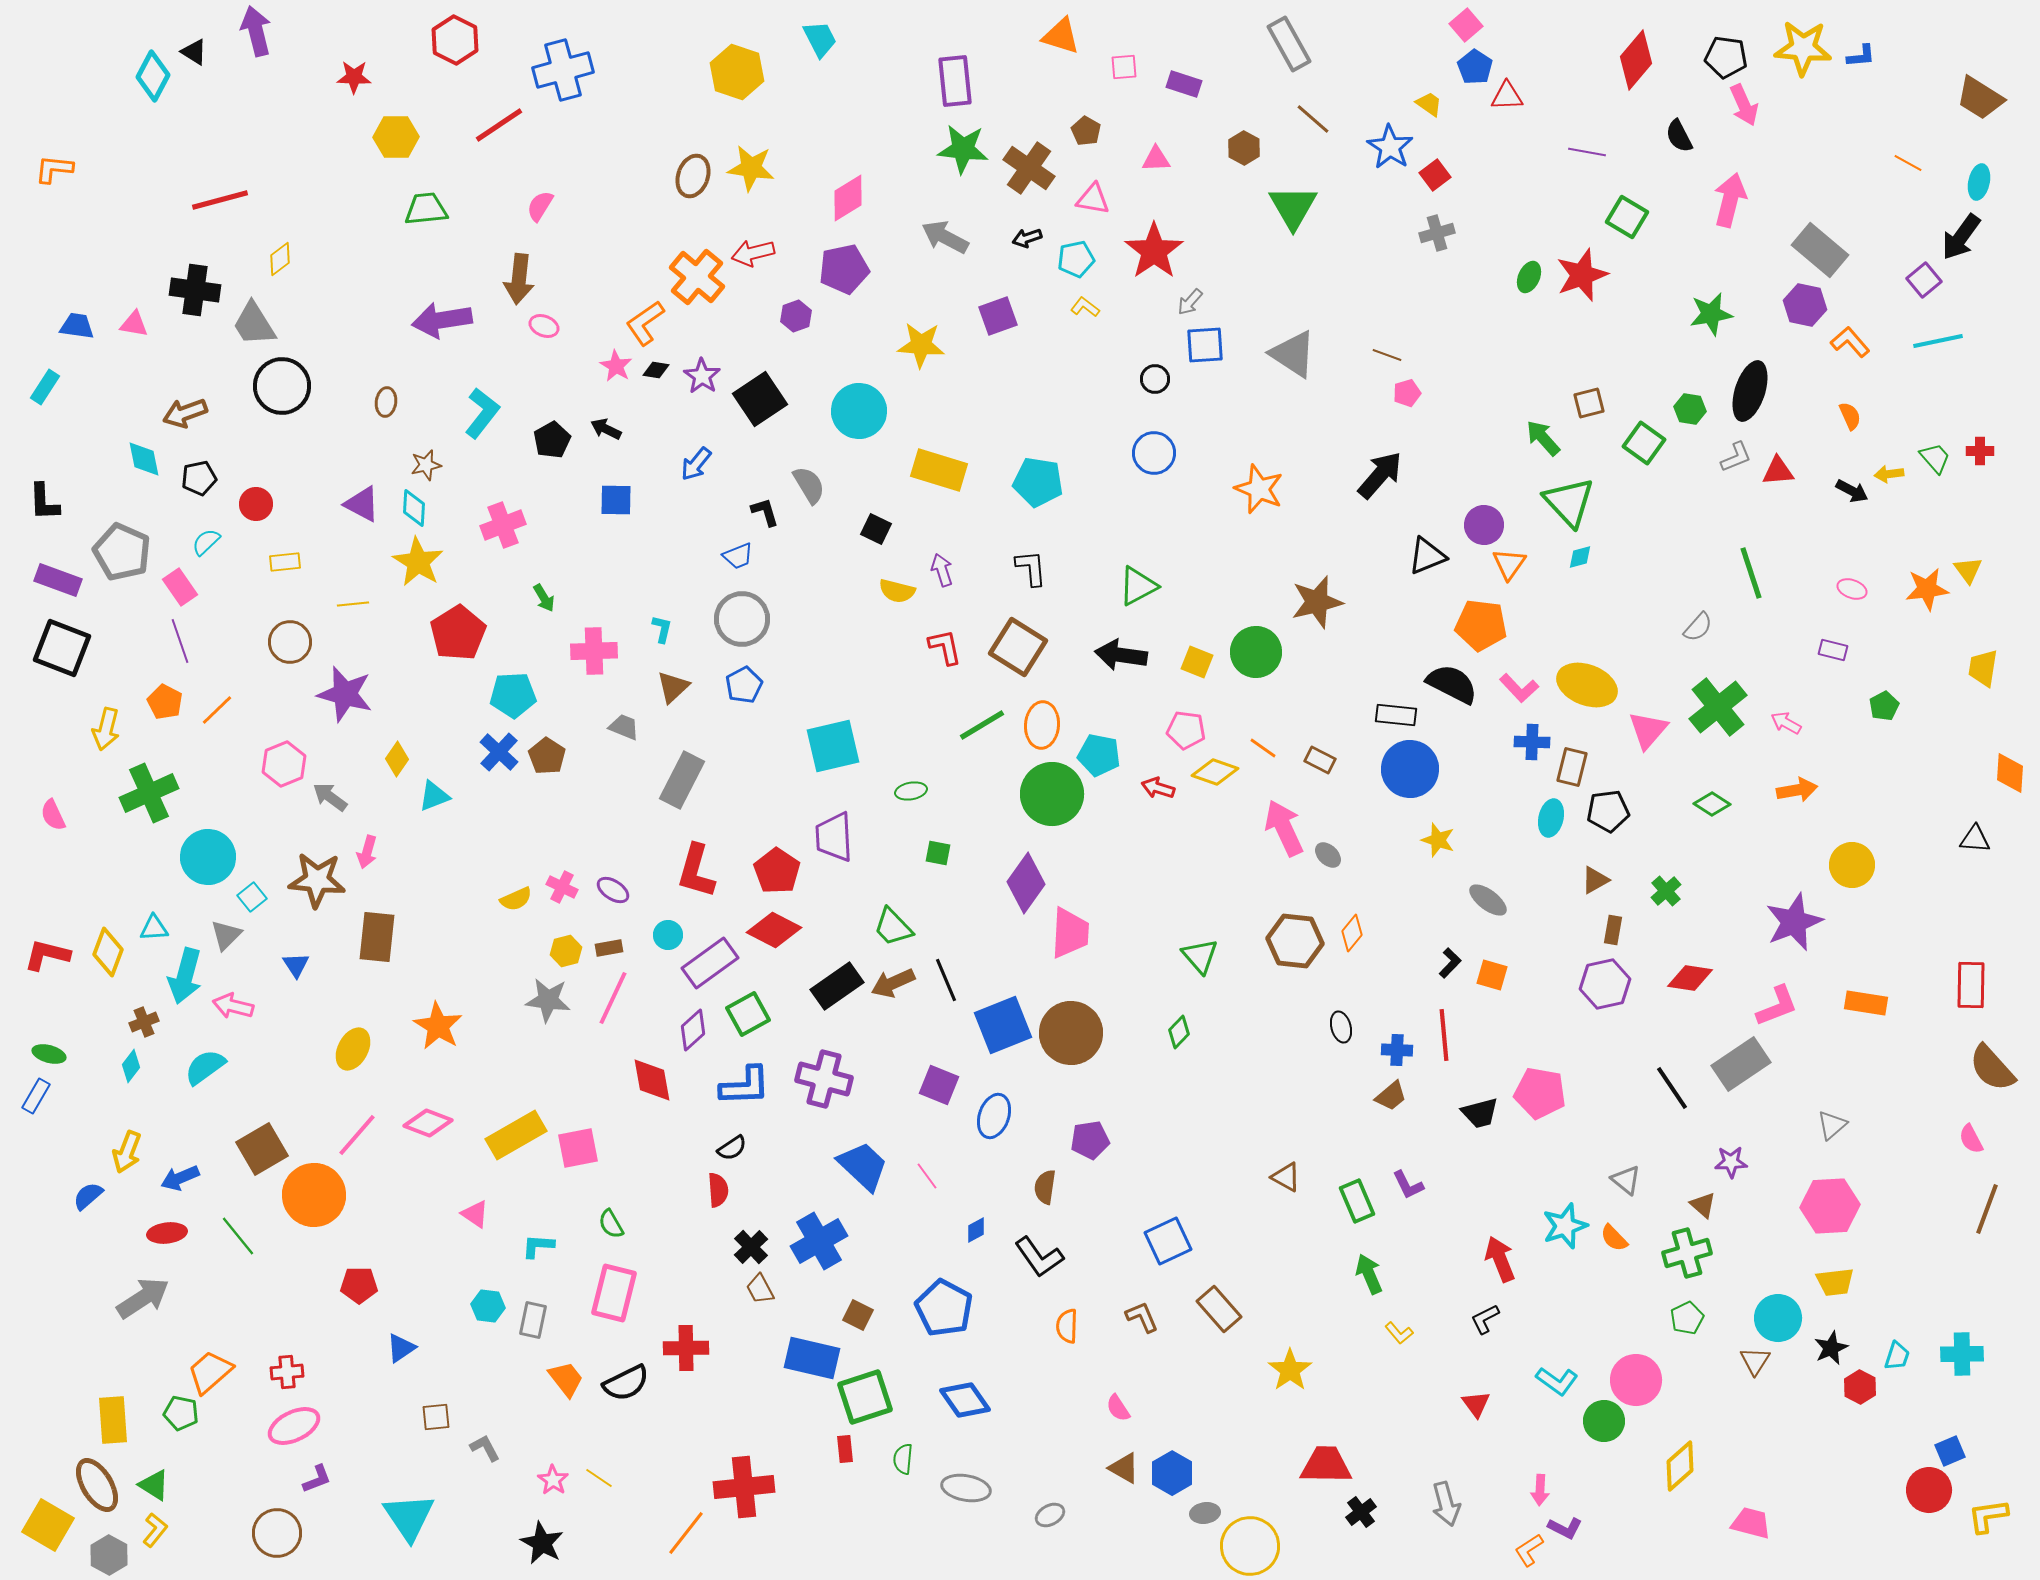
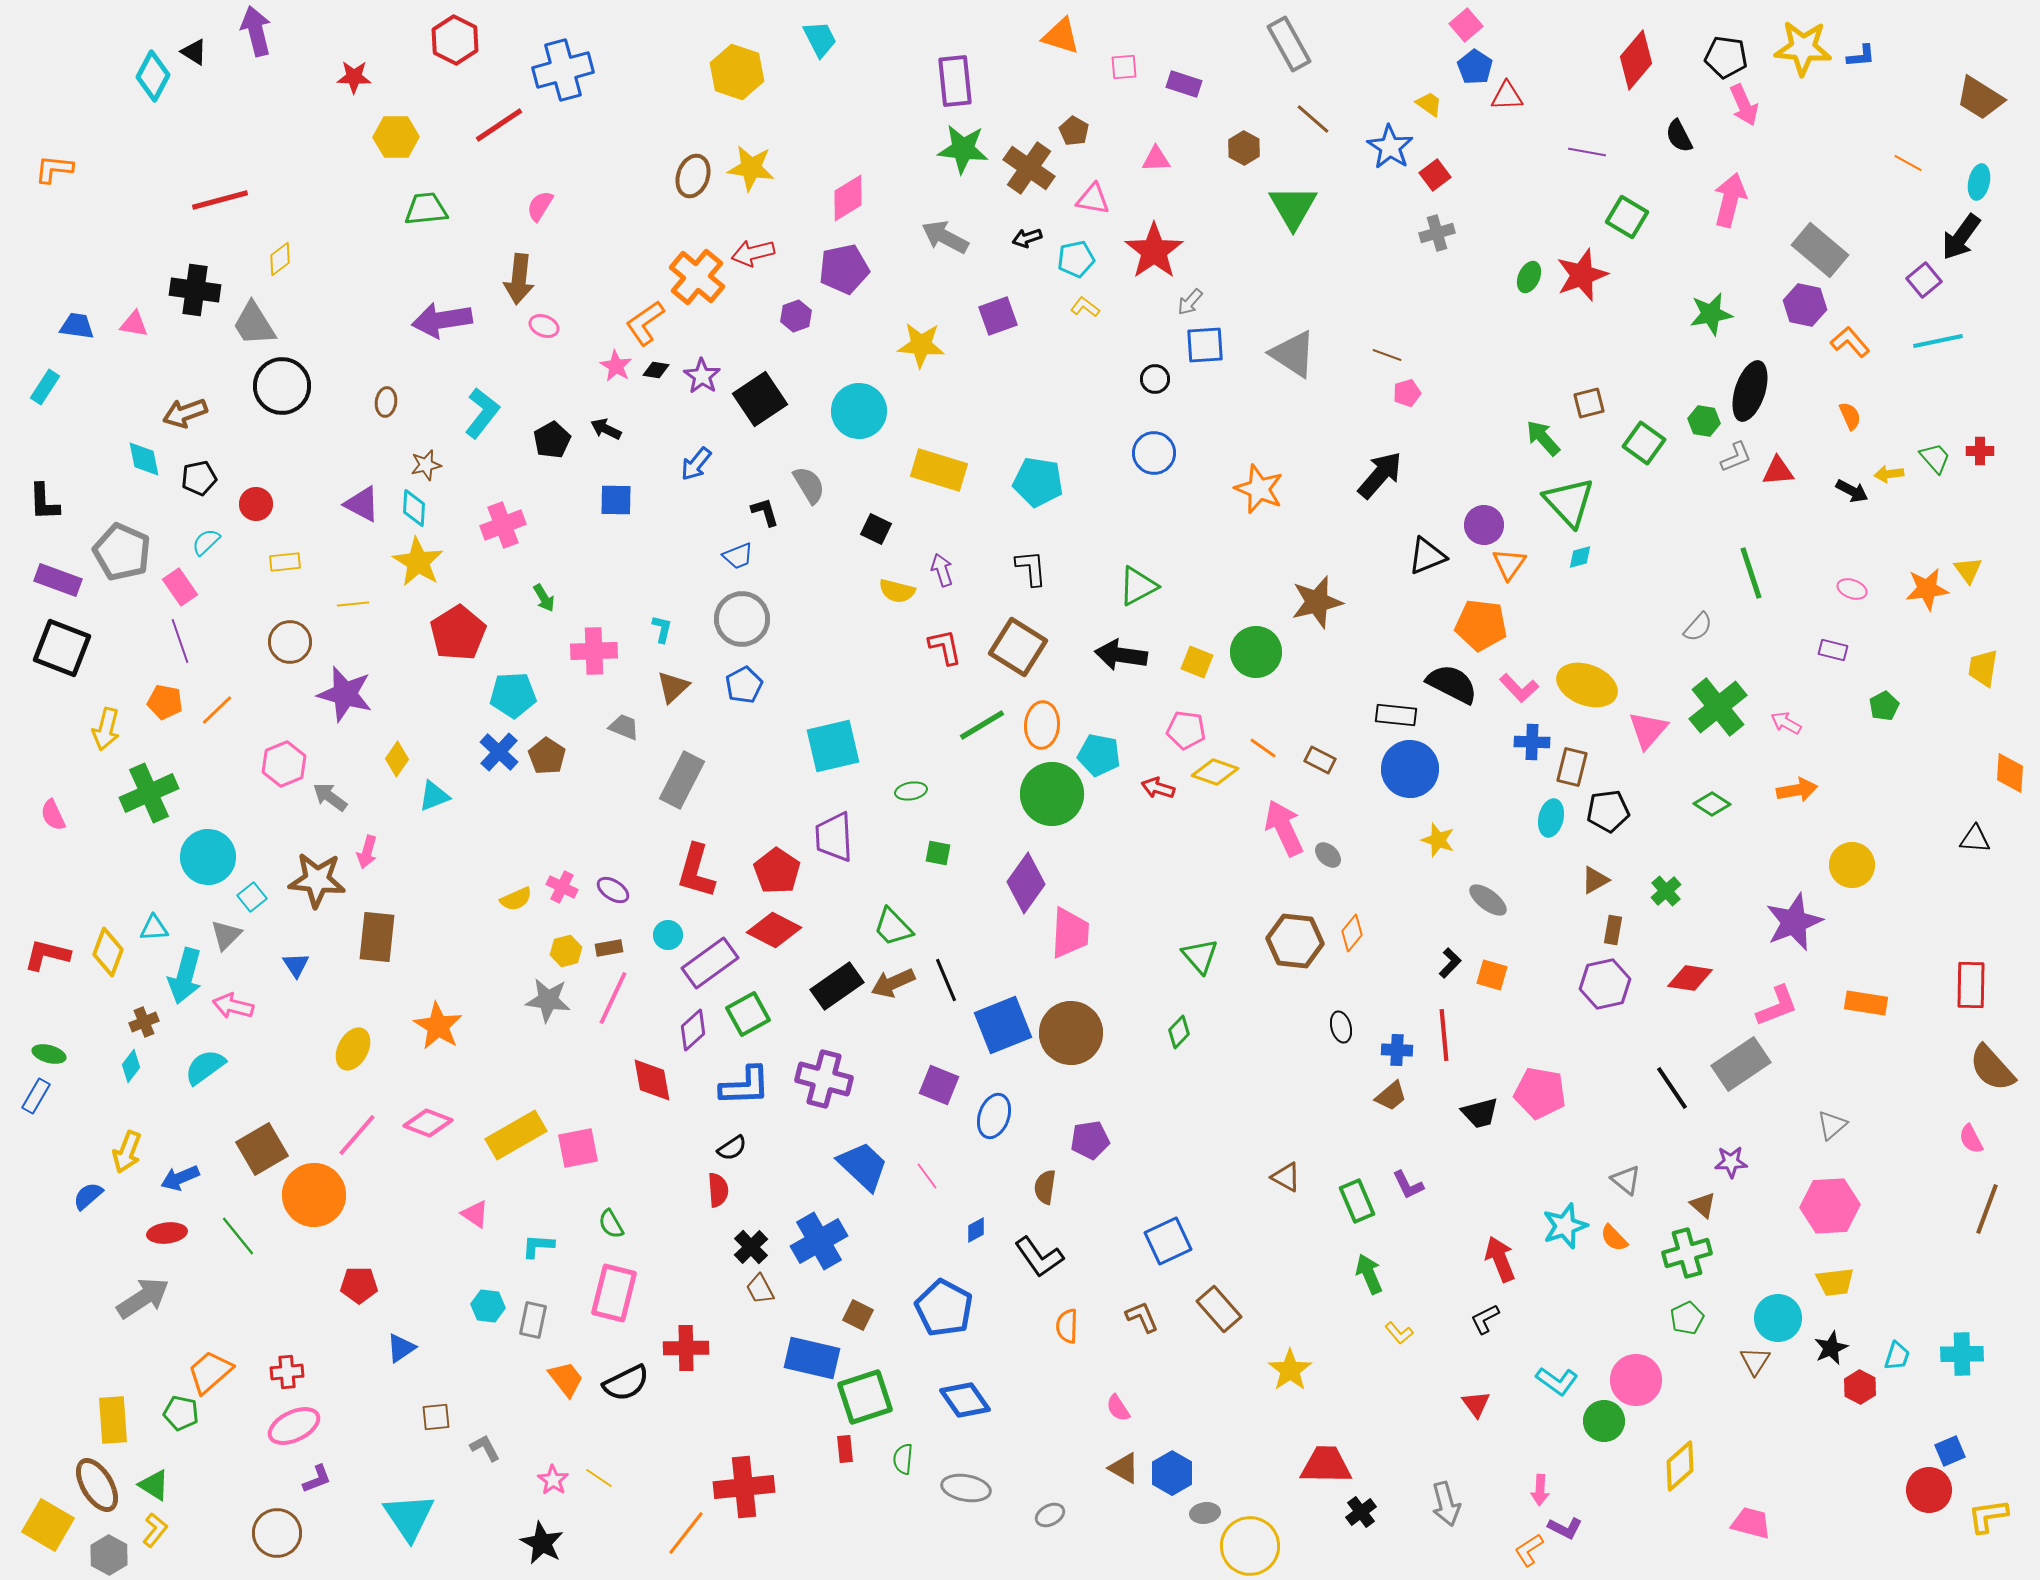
brown pentagon at (1086, 131): moved 12 px left
green hexagon at (1690, 409): moved 14 px right, 12 px down
orange pentagon at (165, 702): rotated 16 degrees counterclockwise
